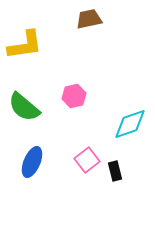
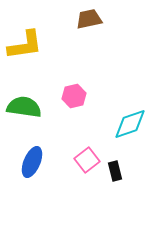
green semicircle: rotated 148 degrees clockwise
